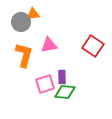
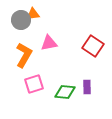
gray circle: moved 2 px up
pink triangle: moved 2 px up
orange L-shape: rotated 15 degrees clockwise
purple rectangle: moved 25 px right, 10 px down
pink square: moved 11 px left
